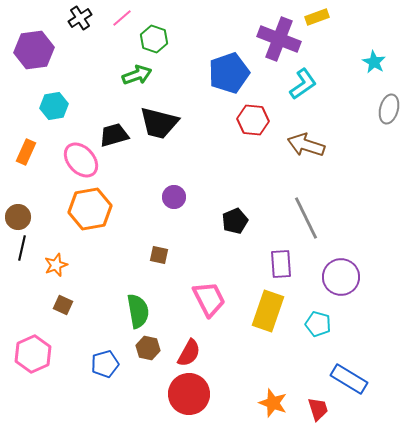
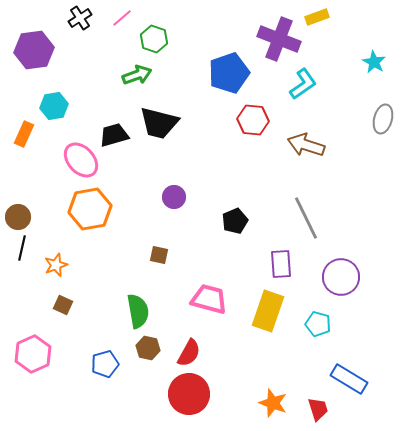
gray ellipse at (389, 109): moved 6 px left, 10 px down
orange rectangle at (26, 152): moved 2 px left, 18 px up
pink trapezoid at (209, 299): rotated 48 degrees counterclockwise
